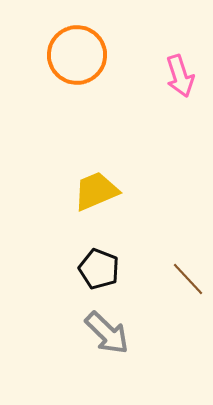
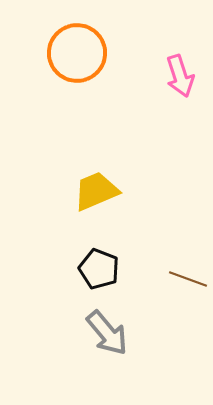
orange circle: moved 2 px up
brown line: rotated 27 degrees counterclockwise
gray arrow: rotated 6 degrees clockwise
